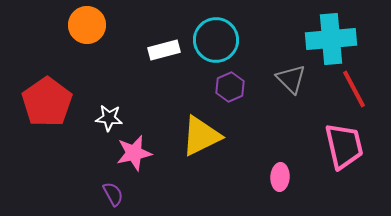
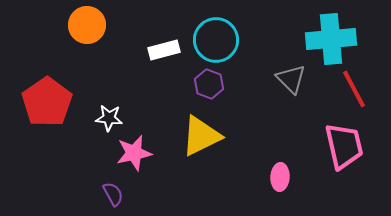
purple hexagon: moved 21 px left, 3 px up; rotated 16 degrees counterclockwise
